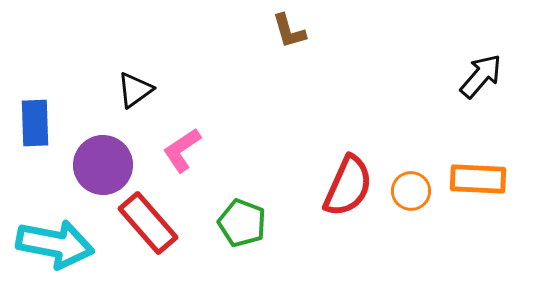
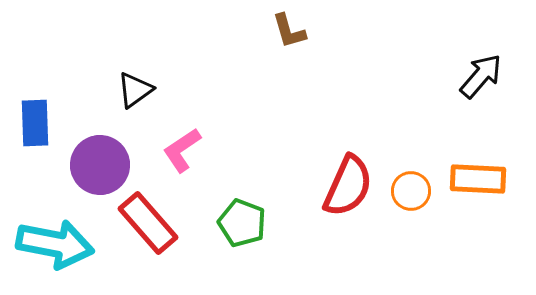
purple circle: moved 3 px left
